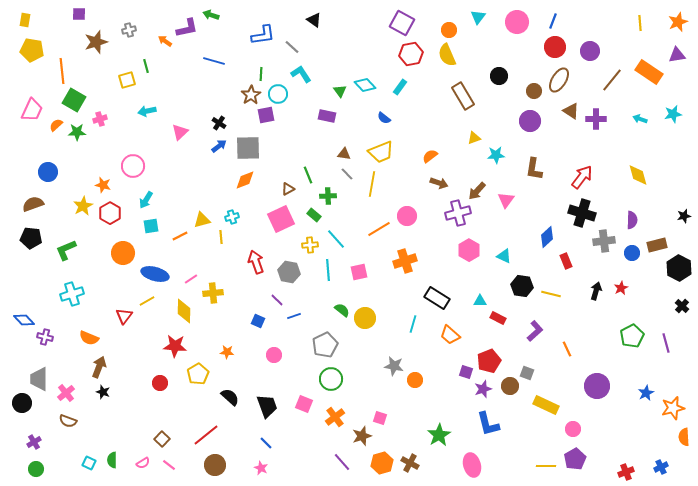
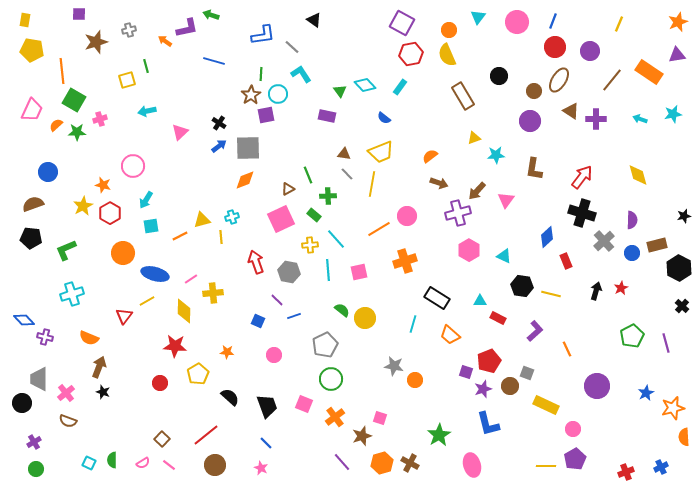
yellow line at (640, 23): moved 21 px left, 1 px down; rotated 28 degrees clockwise
gray cross at (604, 241): rotated 35 degrees counterclockwise
